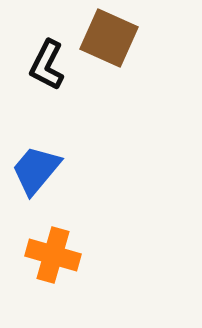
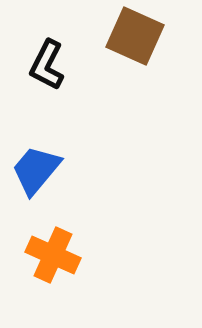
brown square: moved 26 px right, 2 px up
orange cross: rotated 8 degrees clockwise
